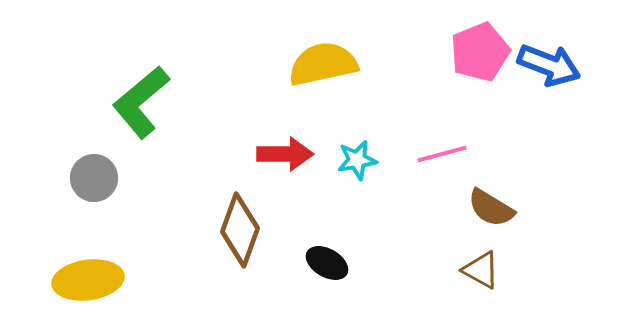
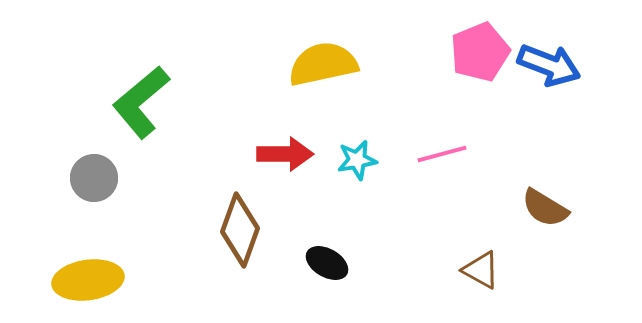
brown semicircle: moved 54 px right
